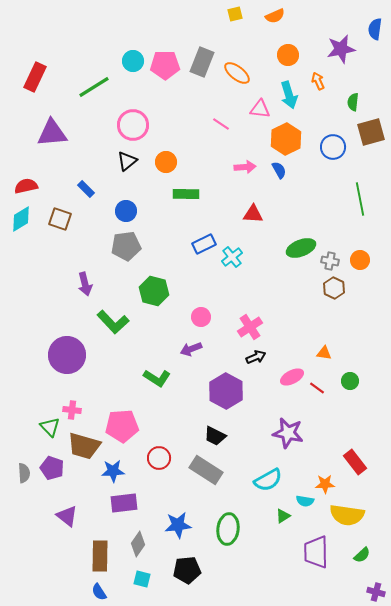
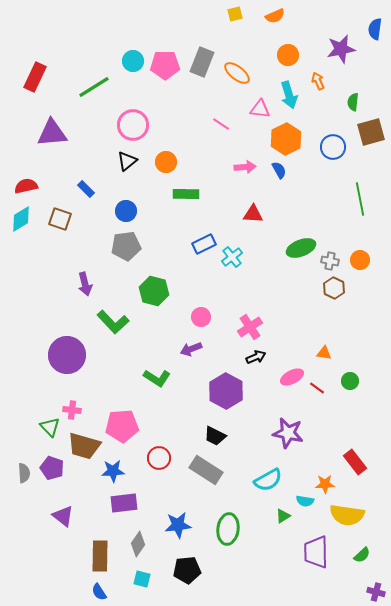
purple triangle at (67, 516): moved 4 px left
